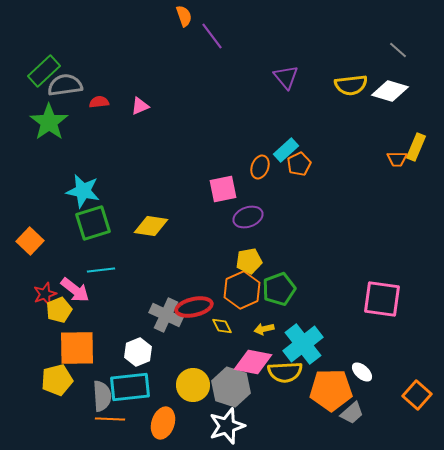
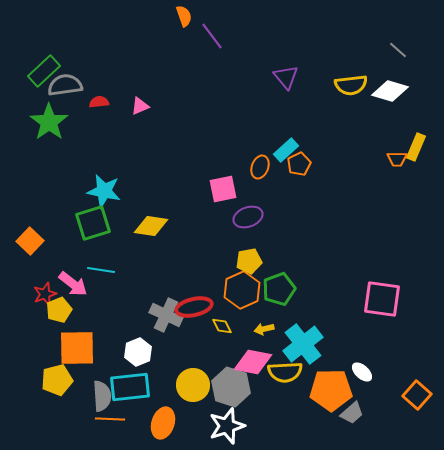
cyan star at (83, 191): moved 21 px right
cyan line at (101, 270): rotated 16 degrees clockwise
pink arrow at (75, 290): moved 2 px left, 6 px up
